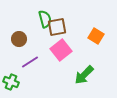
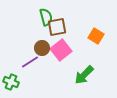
green semicircle: moved 1 px right, 2 px up
brown circle: moved 23 px right, 9 px down
